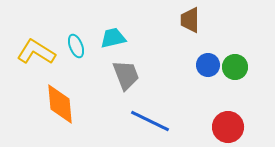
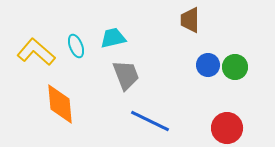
yellow L-shape: rotated 9 degrees clockwise
red circle: moved 1 px left, 1 px down
